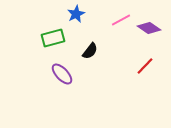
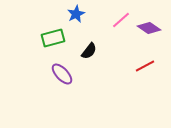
pink line: rotated 12 degrees counterclockwise
black semicircle: moved 1 px left
red line: rotated 18 degrees clockwise
